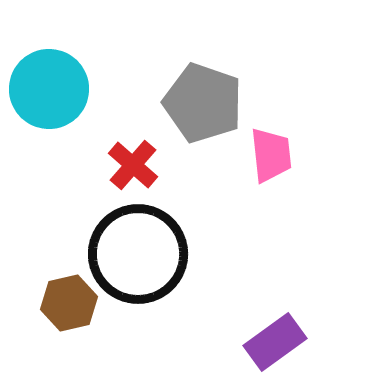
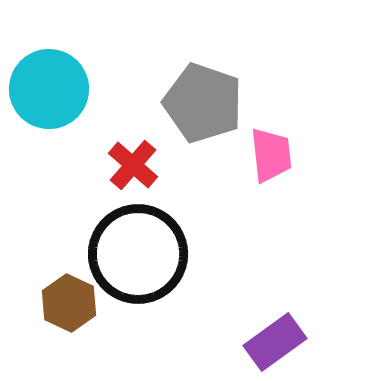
brown hexagon: rotated 22 degrees counterclockwise
